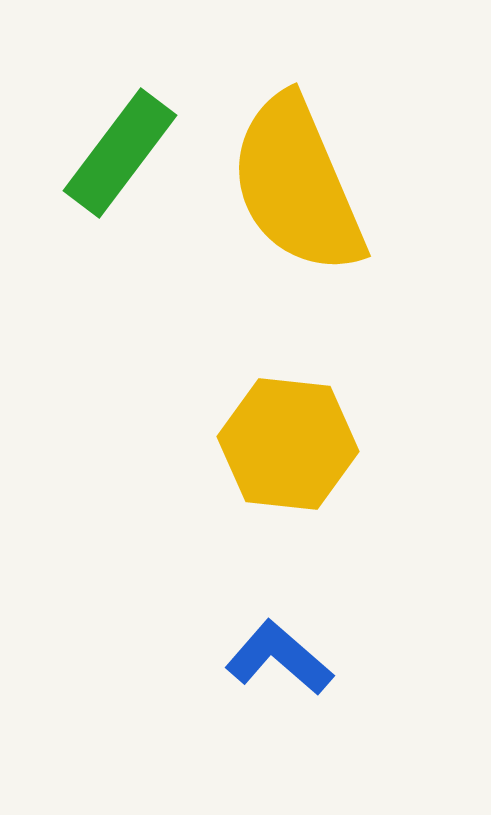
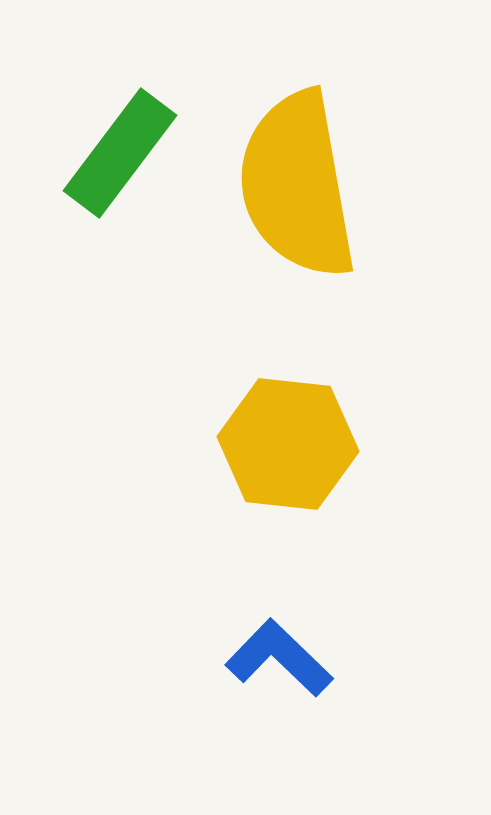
yellow semicircle: rotated 13 degrees clockwise
blue L-shape: rotated 3 degrees clockwise
